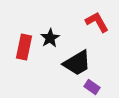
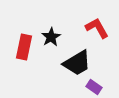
red L-shape: moved 6 px down
black star: moved 1 px right, 1 px up
purple rectangle: moved 2 px right
